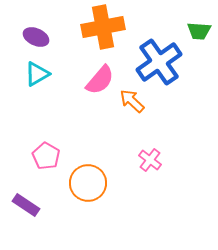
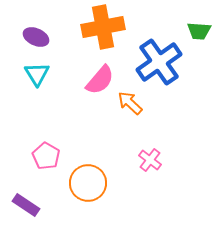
cyan triangle: rotated 32 degrees counterclockwise
orange arrow: moved 2 px left, 2 px down
